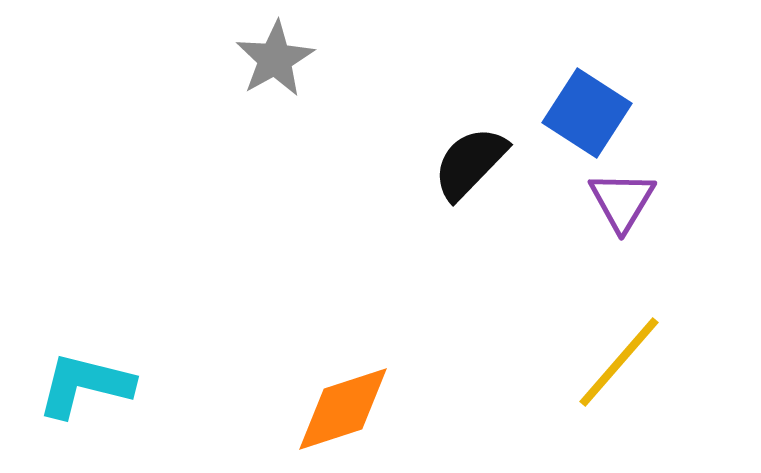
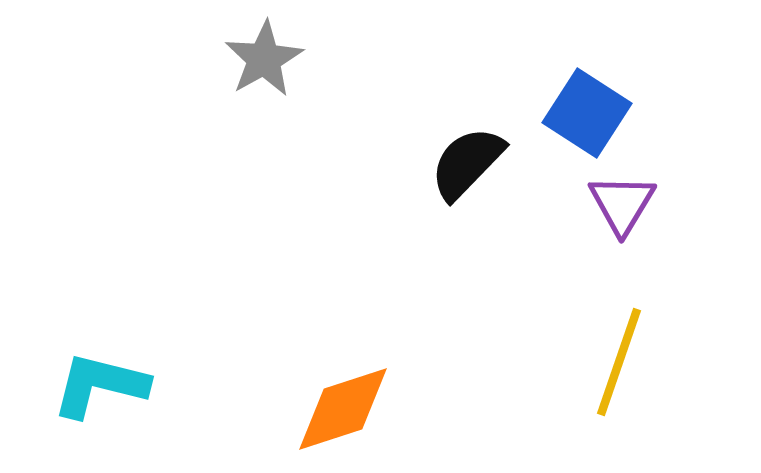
gray star: moved 11 px left
black semicircle: moved 3 px left
purple triangle: moved 3 px down
yellow line: rotated 22 degrees counterclockwise
cyan L-shape: moved 15 px right
